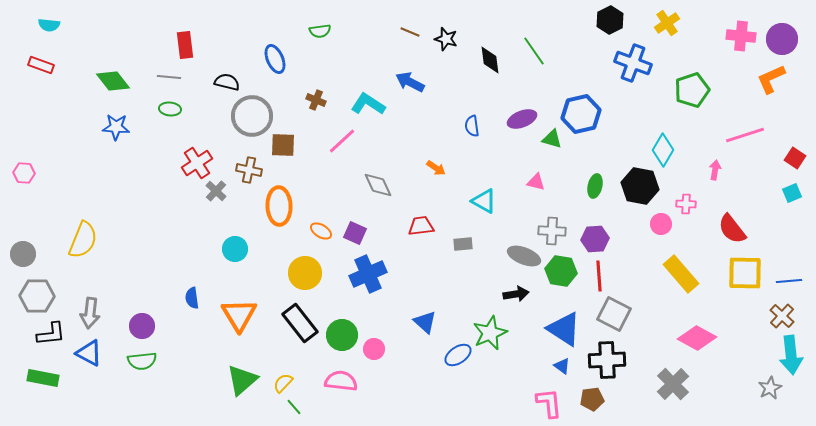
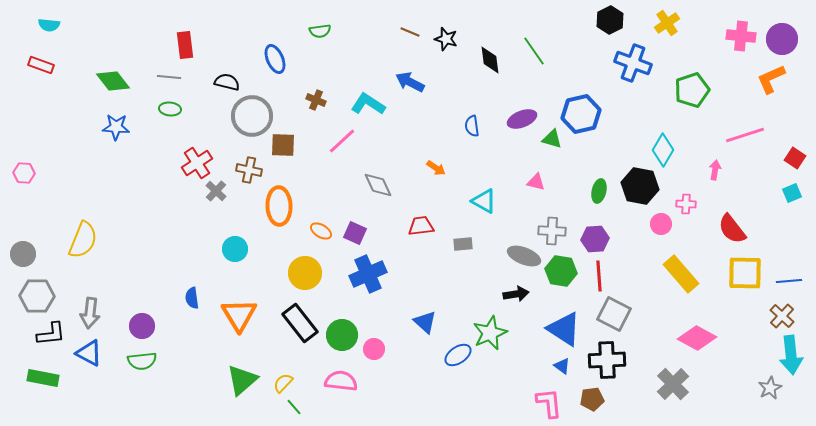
green ellipse at (595, 186): moved 4 px right, 5 px down
